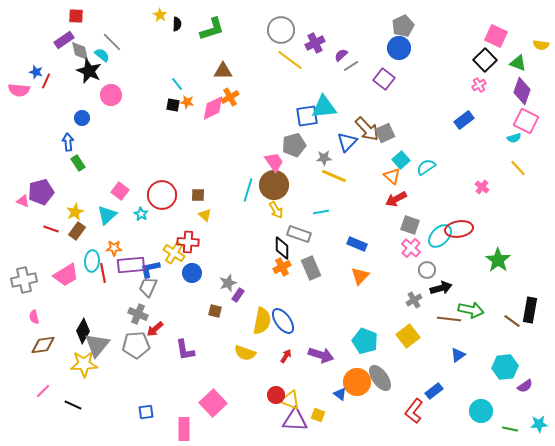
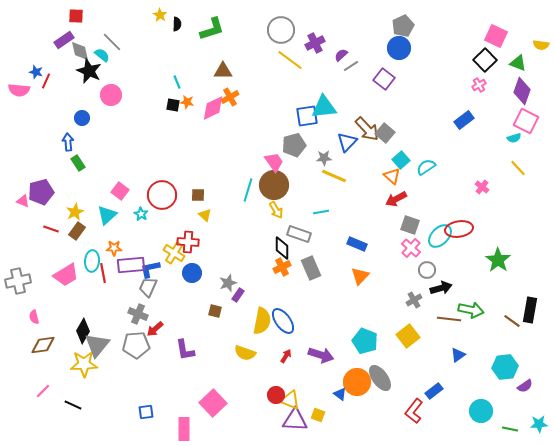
cyan line at (177, 84): moved 2 px up; rotated 16 degrees clockwise
gray square at (385, 133): rotated 24 degrees counterclockwise
gray cross at (24, 280): moved 6 px left, 1 px down
